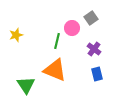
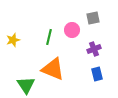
gray square: moved 2 px right; rotated 24 degrees clockwise
pink circle: moved 2 px down
yellow star: moved 3 px left, 5 px down
green line: moved 8 px left, 4 px up
purple cross: rotated 32 degrees clockwise
orange triangle: moved 2 px left, 1 px up
